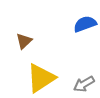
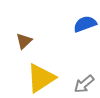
gray arrow: rotated 10 degrees counterclockwise
